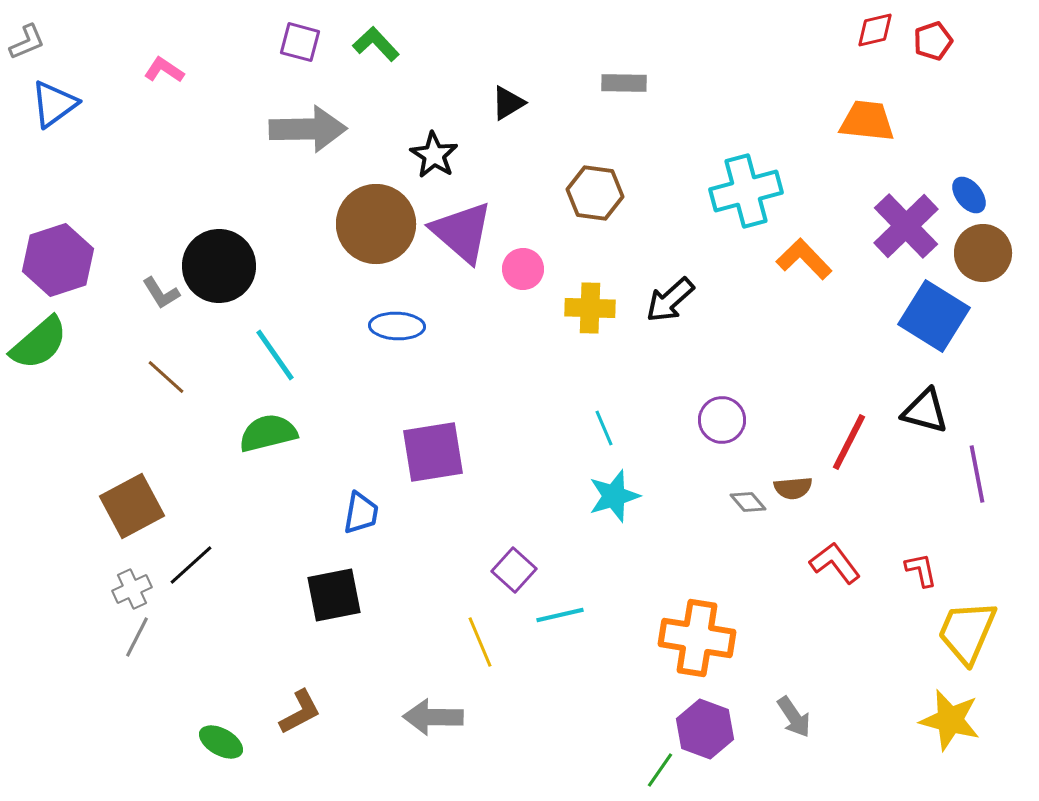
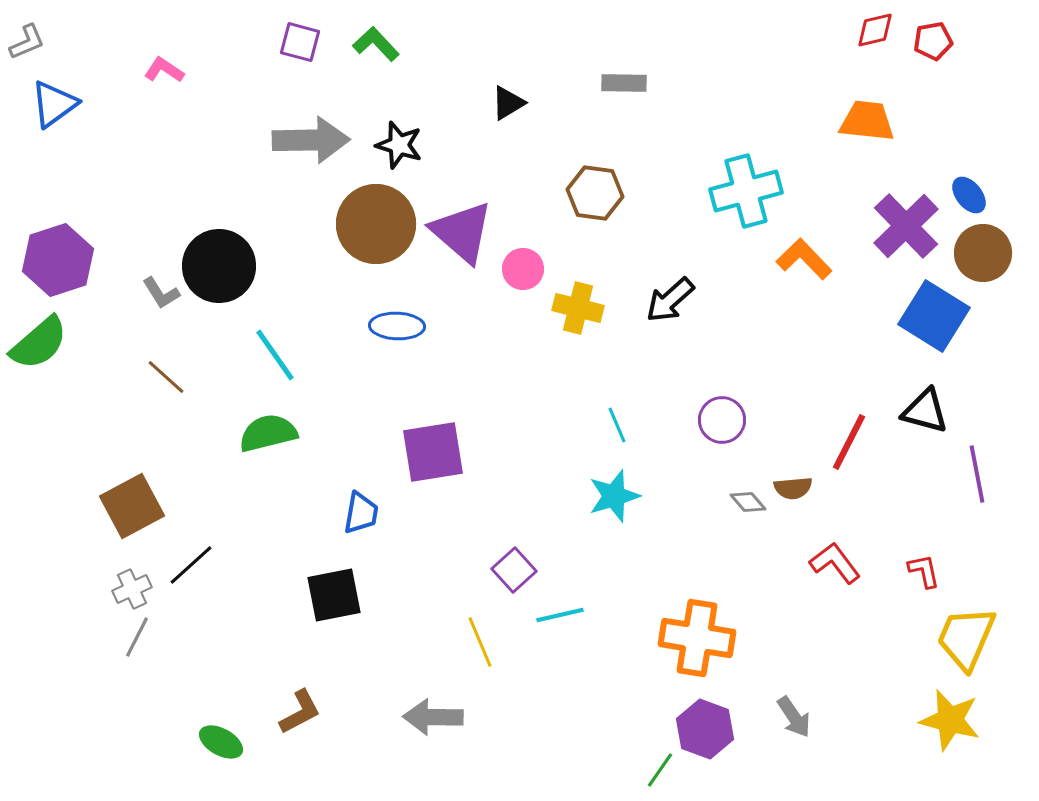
red pentagon at (933, 41): rotated 9 degrees clockwise
gray arrow at (308, 129): moved 3 px right, 11 px down
black star at (434, 155): moved 35 px left, 10 px up; rotated 15 degrees counterclockwise
yellow cross at (590, 308): moved 12 px left; rotated 12 degrees clockwise
cyan line at (604, 428): moved 13 px right, 3 px up
purple square at (514, 570): rotated 6 degrees clockwise
red L-shape at (921, 570): moved 3 px right, 1 px down
yellow trapezoid at (967, 632): moved 1 px left, 6 px down
